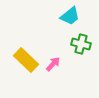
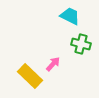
cyan trapezoid: rotated 115 degrees counterclockwise
yellow rectangle: moved 4 px right, 16 px down
